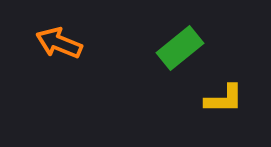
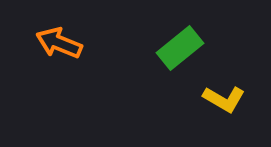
yellow L-shape: rotated 30 degrees clockwise
